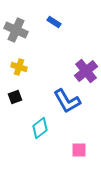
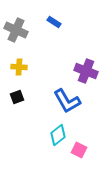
yellow cross: rotated 14 degrees counterclockwise
purple cross: rotated 30 degrees counterclockwise
black square: moved 2 px right
cyan diamond: moved 18 px right, 7 px down
pink square: rotated 28 degrees clockwise
